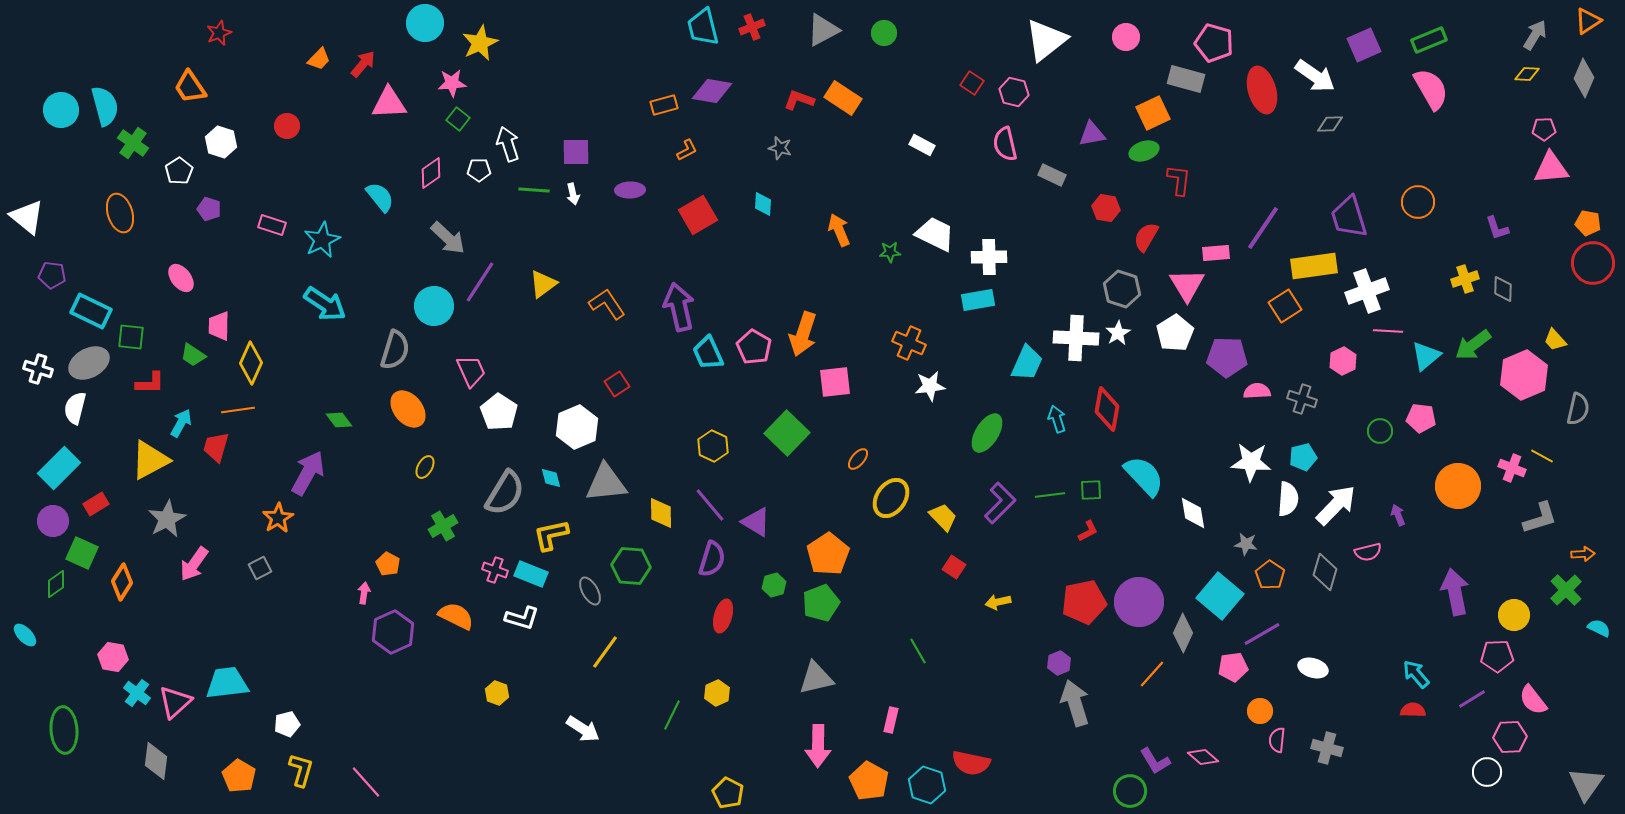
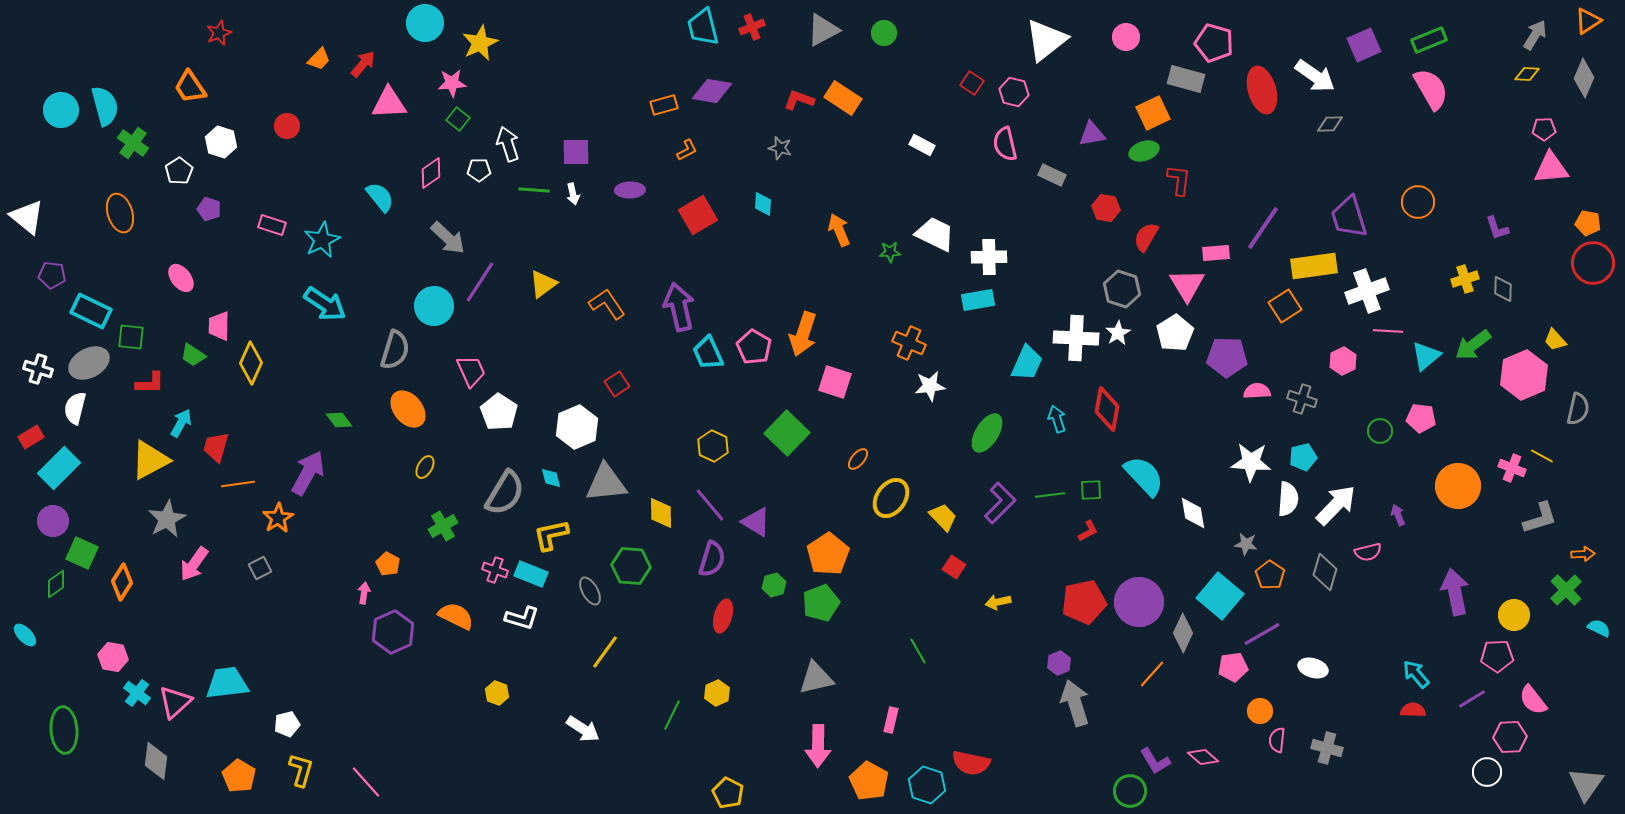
pink square at (835, 382): rotated 24 degrees clockwise
orange line at (238, 410): moved 74 px down
red rectangle at (96, 504): moved 65 px left, 67 px up
